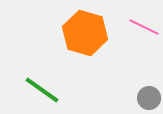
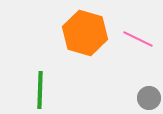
pink line: moved 6 px left, 12 px down
green line: moved 2 px left; rotated 57 degrees clockwise
